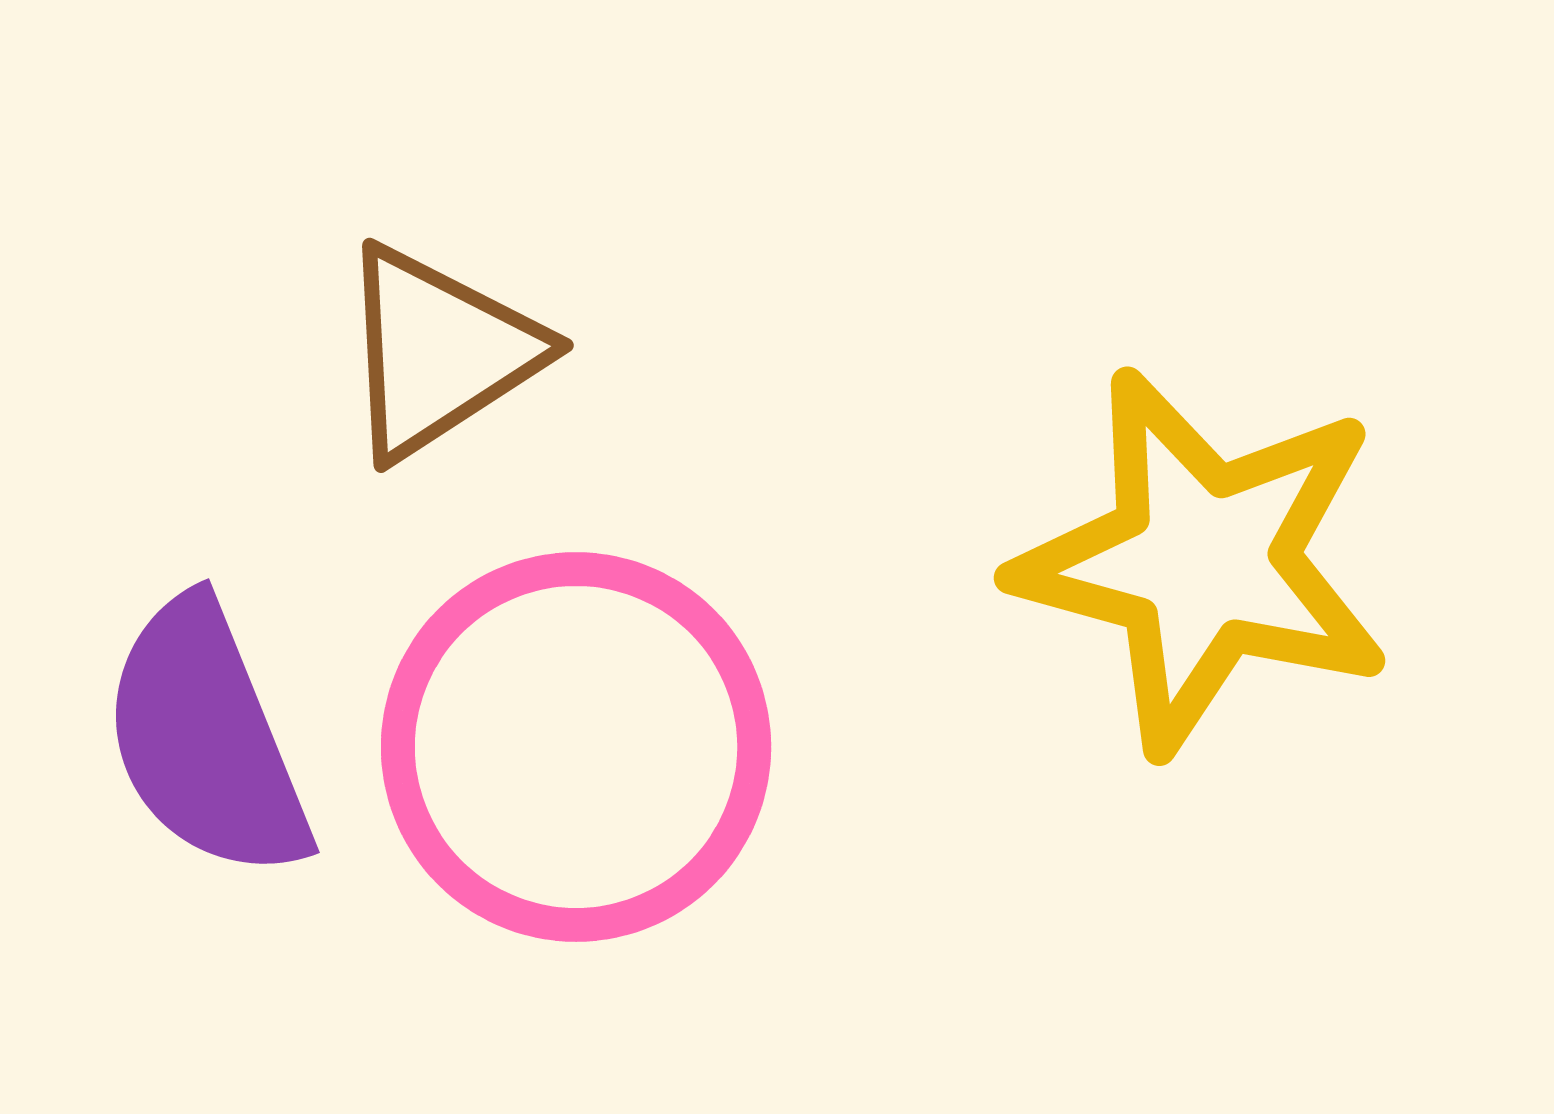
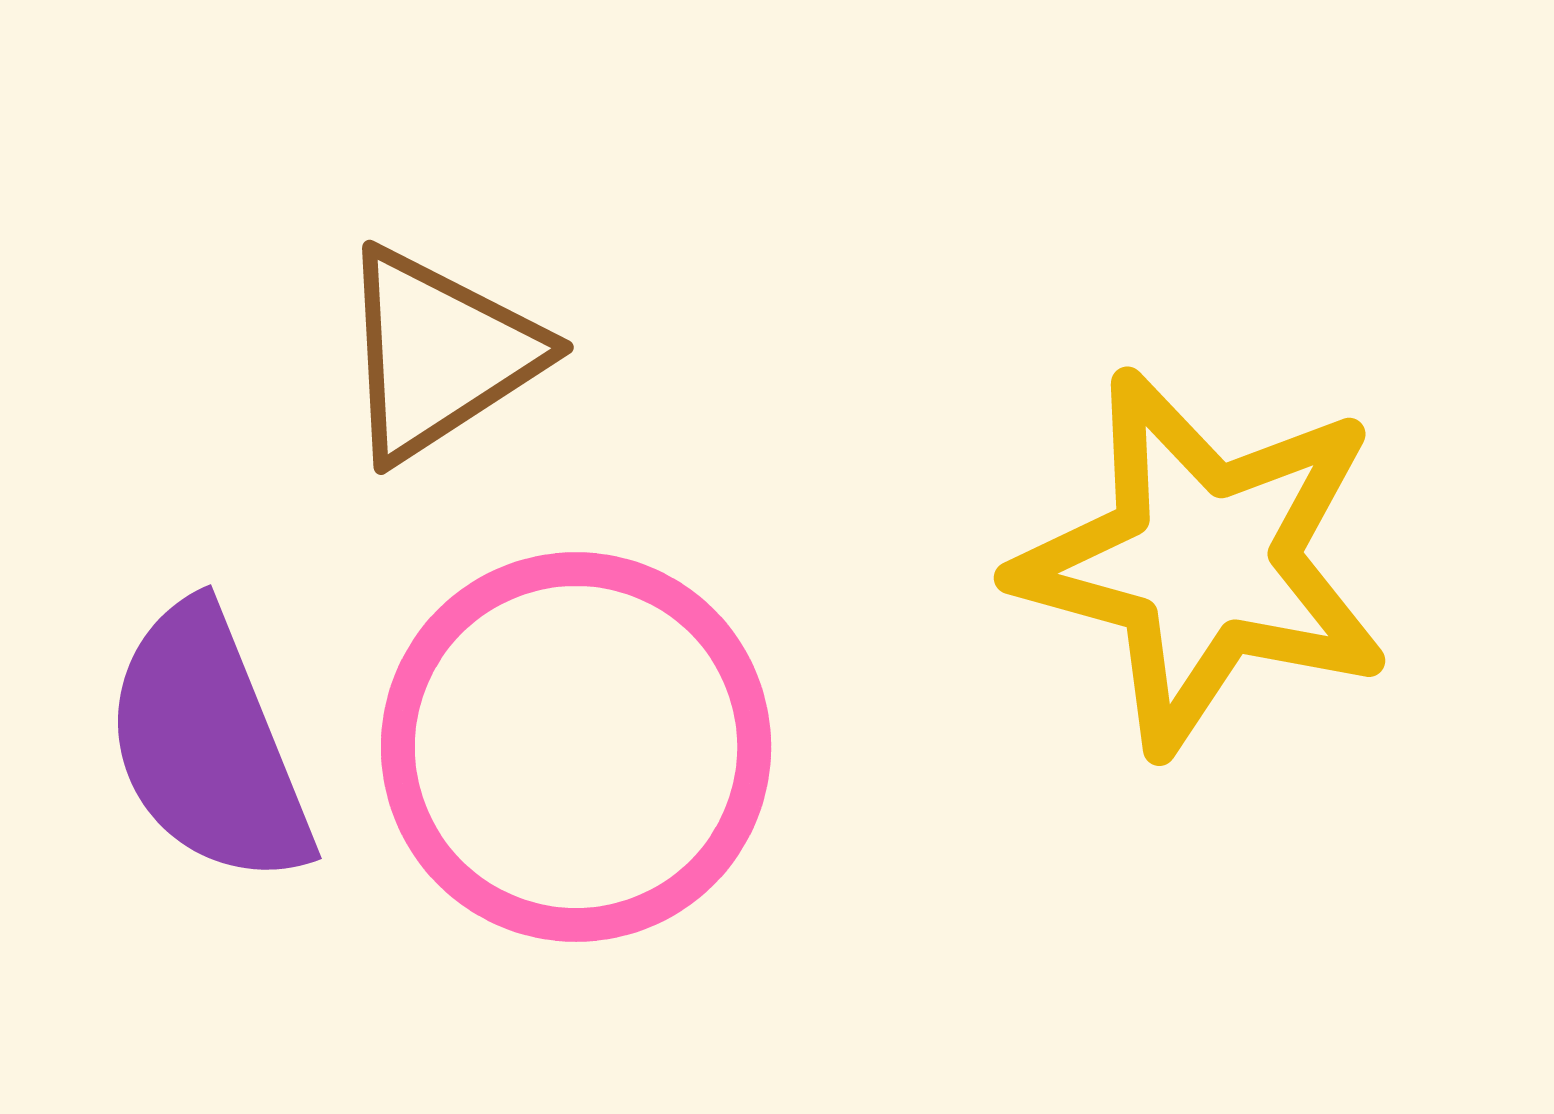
brown triangle: moved 2 px down
purple semicircle: moved 2 px right, 6 px down
